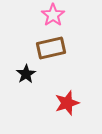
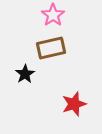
black star: moved 1 px left
red star: moved 7 px right, 1 px down
